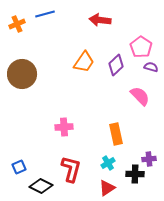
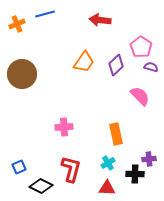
red triangle: rotated 36 degrees clockwise
